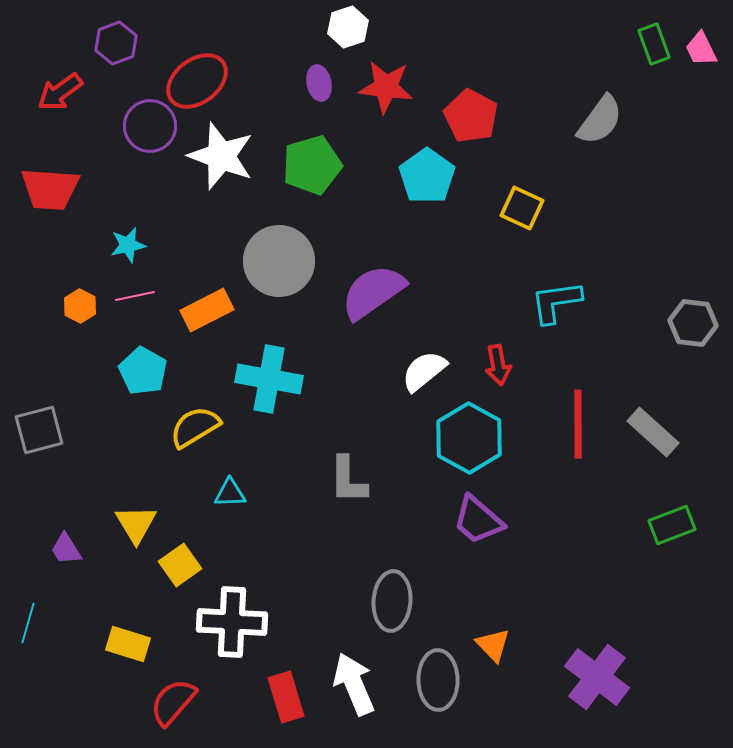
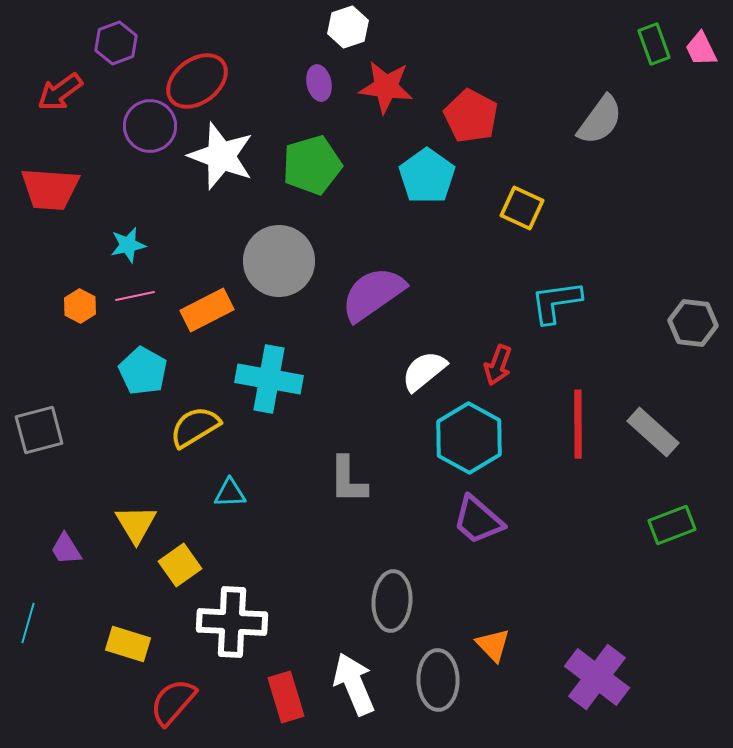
purple semicircle at (373, 292): moved 2 px down
red arrow at (498, 365): rotated 30 degrees clockwise
